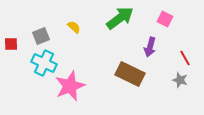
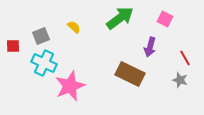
red square: moved 2 px right, 2 px down
